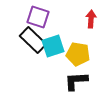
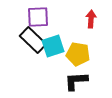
purple square: rotated 20 degrees counterclockwise
